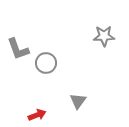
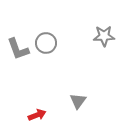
gray circle: moved 20 px up
